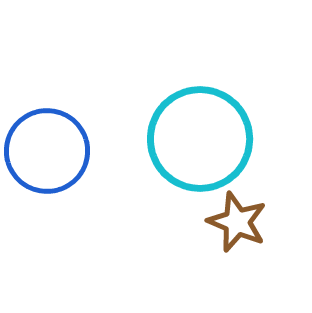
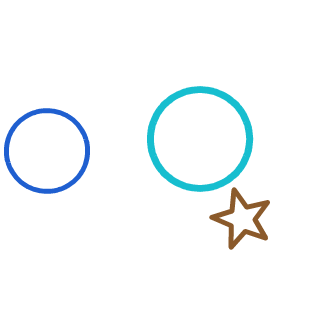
brown star: moved 5 px right, 3 px up
